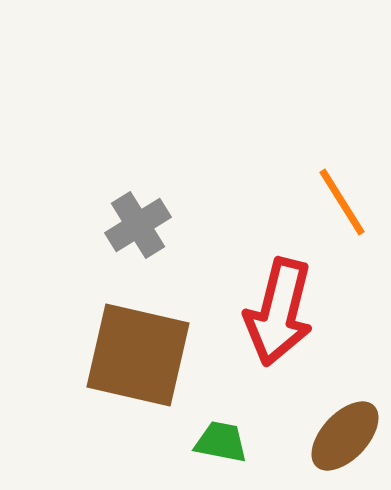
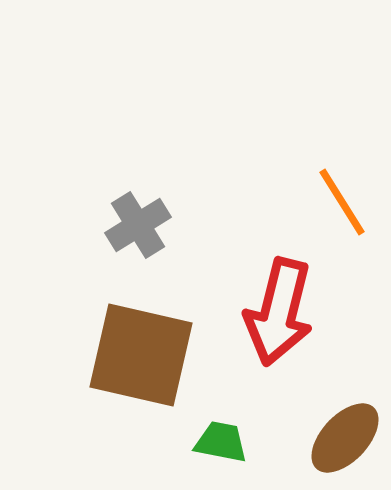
brown square: moved 3 px right
brown ellipse: moved 2 px down
